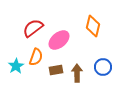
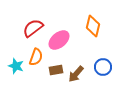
cyan star: rotated 21 degrees counterclockwise
brown arrow: moved 1 px left, 1 px down; rotated 138 degrees counterclockwise
